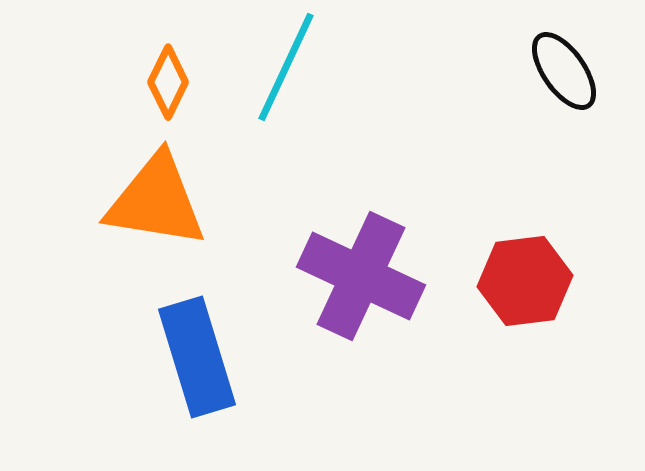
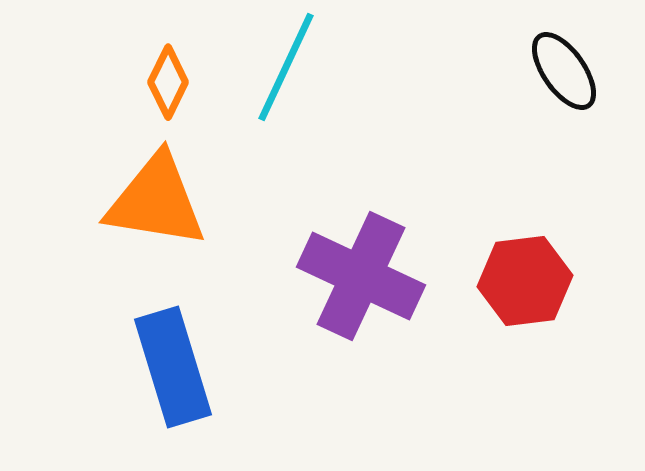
blue rectangle: moved 24 px left, 10 px down
